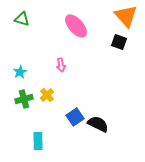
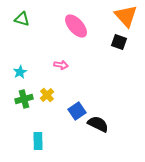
pink arrow: rotated 72 degrees counterclockwise
blue square: moved 2 px right, 6 px up
